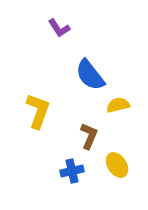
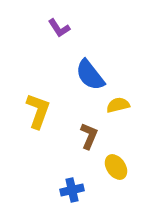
yellow ellipse: moved 1 px left, 2 px down
blue cross: moved 19 px down
